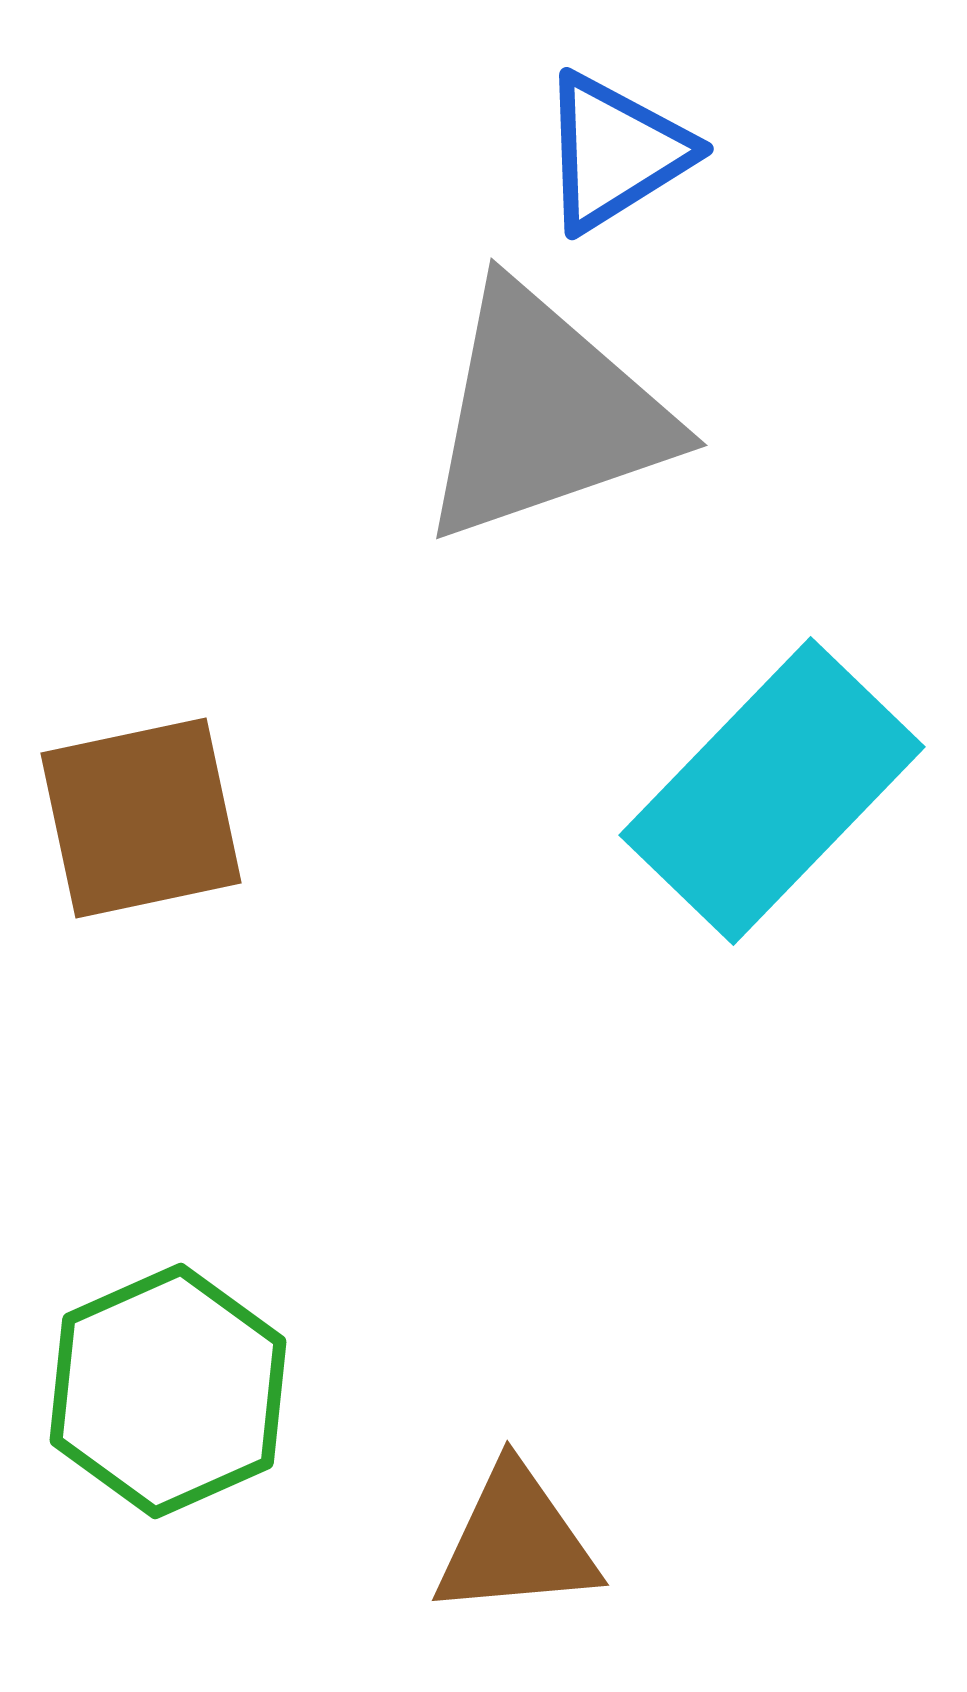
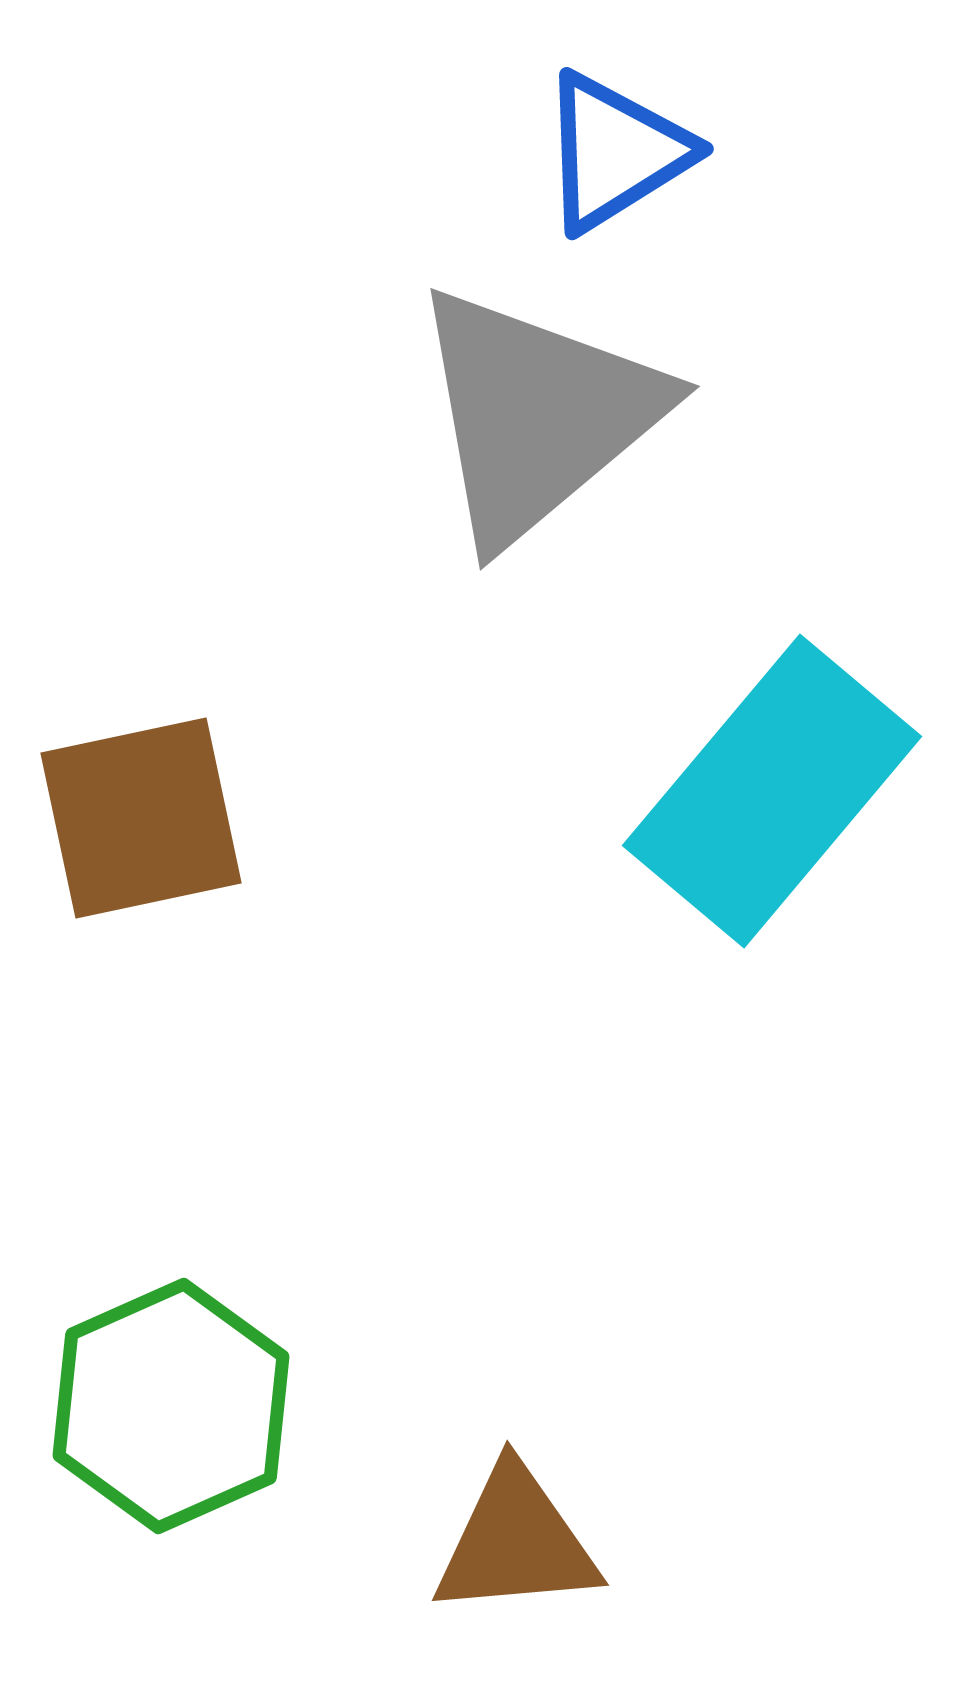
gray triangle: moved 8 px left, 1 px down; rotated 21 degrees counterclockwise
cyan rectangle: rotated 4 degrees counterclockwise
green hexagon: moved 3 px right, 15 px down
